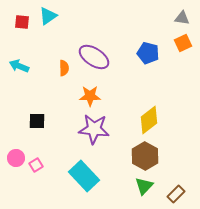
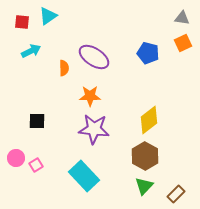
cyan arrow: moved 12 px right, 15 px up; rotated 132 degrees clockwise
